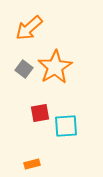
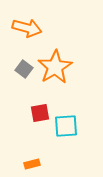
orange arrow: moved 2 px left; rotated 124 degrees counterclockwise
